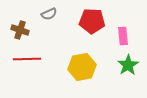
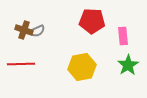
gray semicircle: moved 12 px left, 17 px down
brown cross: moved 4 px right
red line: moved 6 px left, 5 px down
